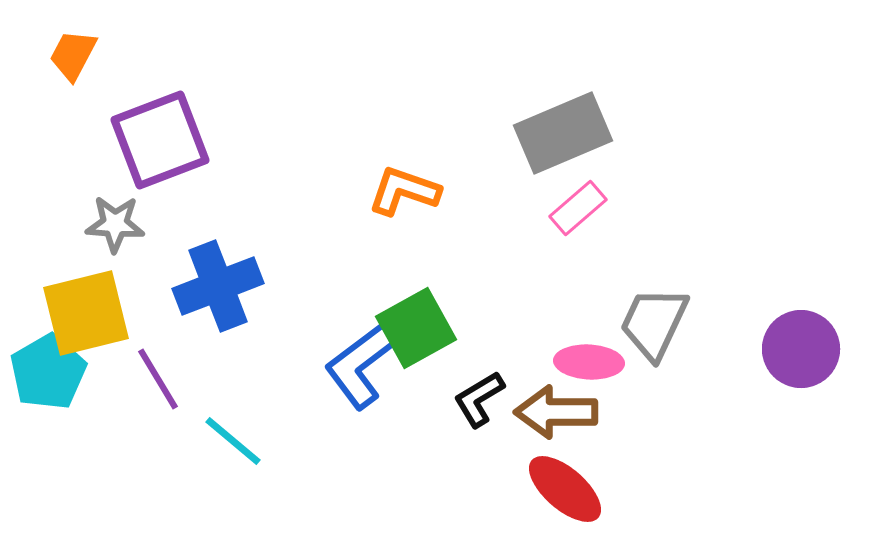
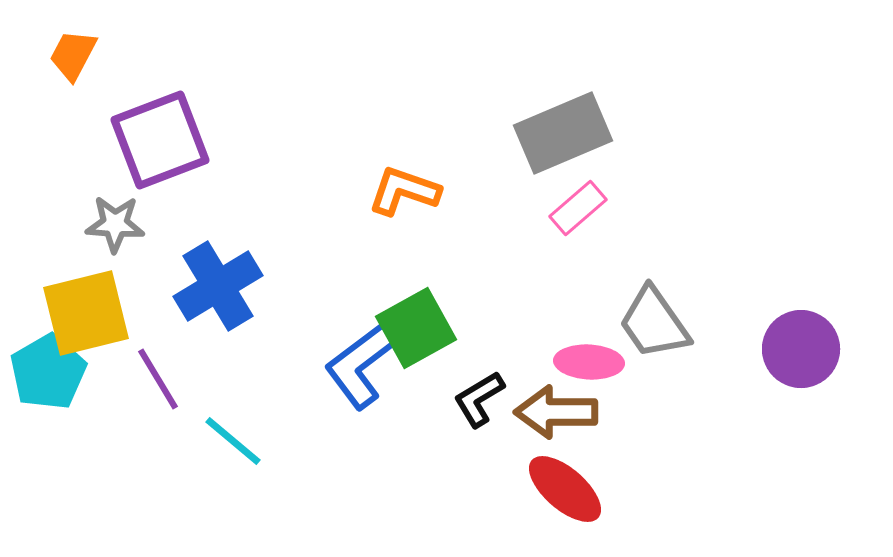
blue cross: rotated 10 degrees counterclockwise
gray trapezoid: rotated 60 degrees counterclockwise
